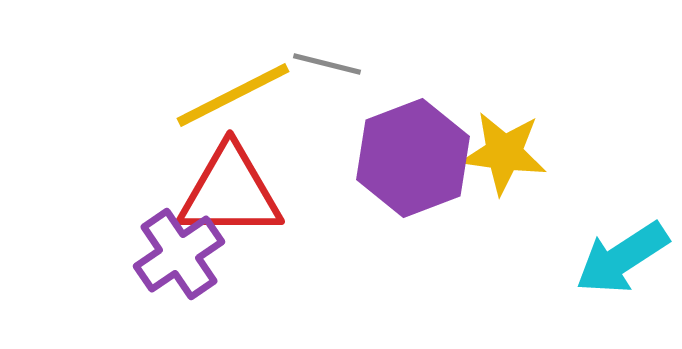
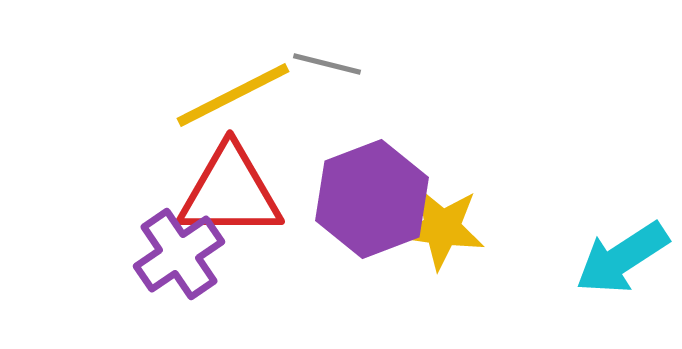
yellow star: moved 62 px left, 75 px down
purple hexagon: moved 41 px left, 41 px down
